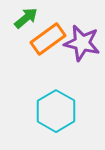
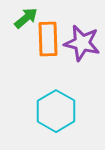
orange rectangle: rotated 56 degrees counterclockwise
